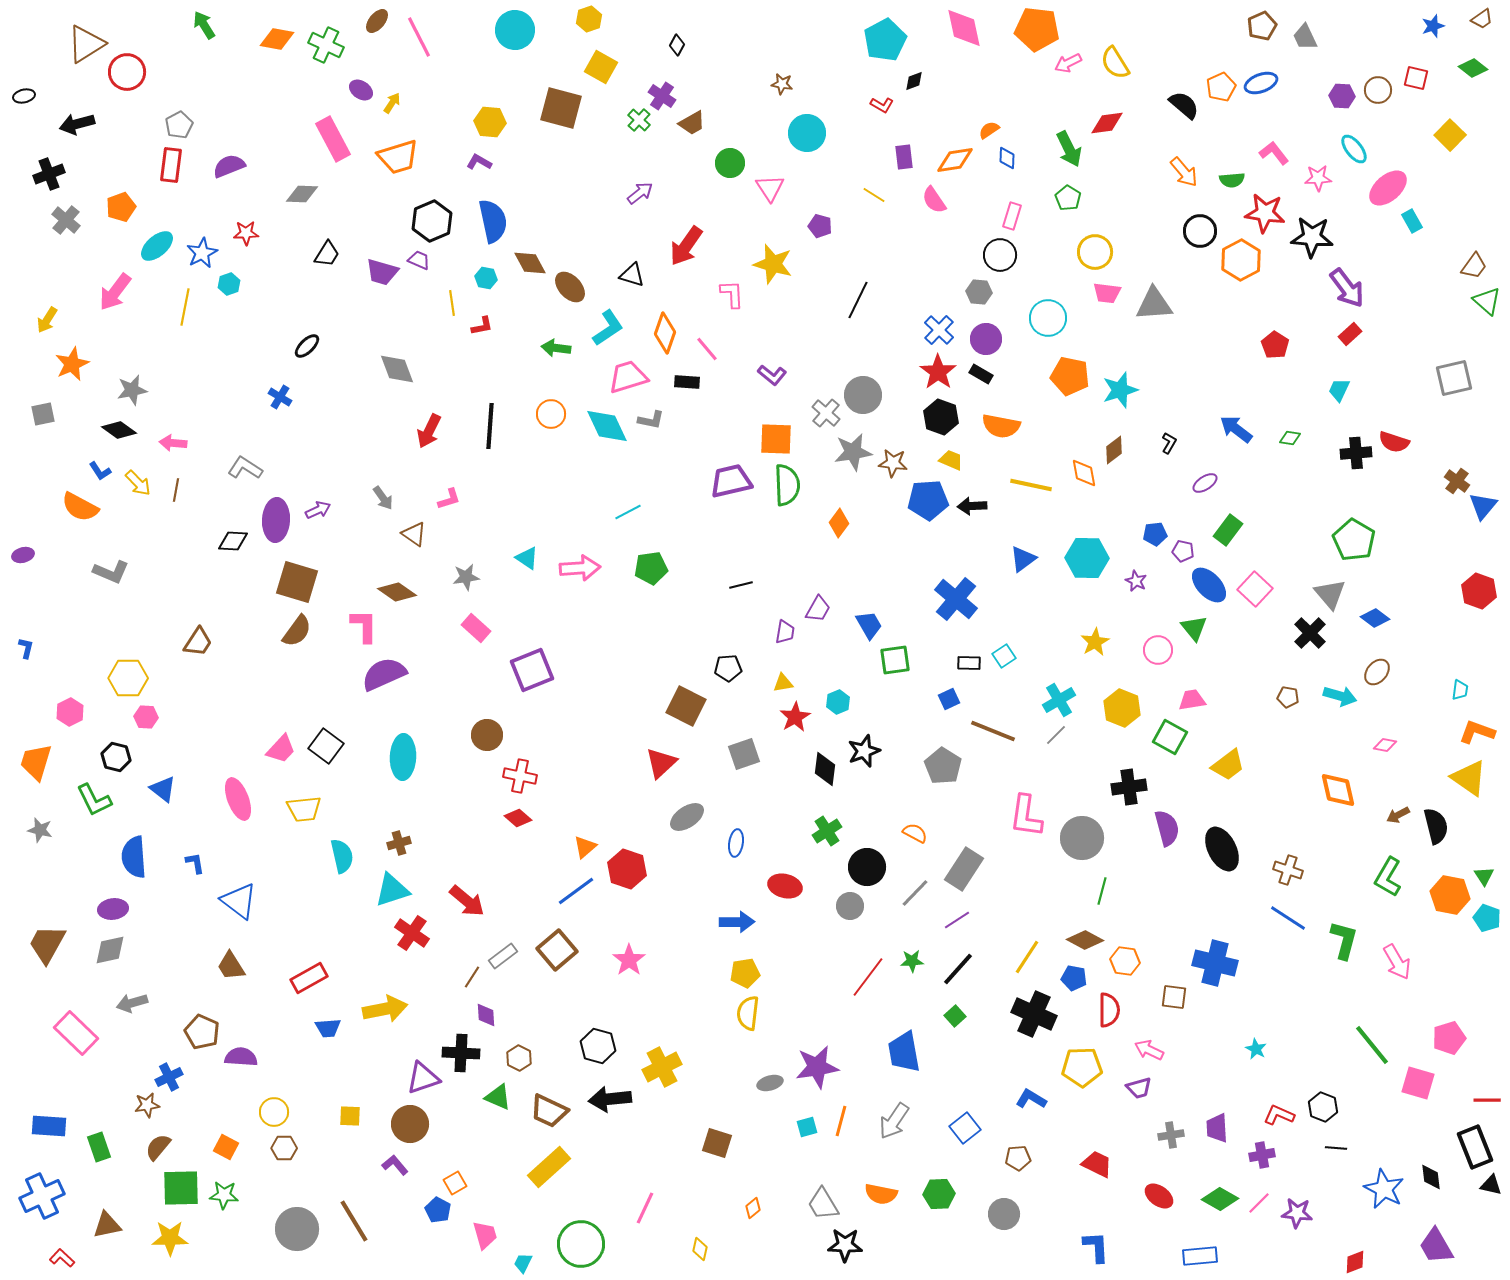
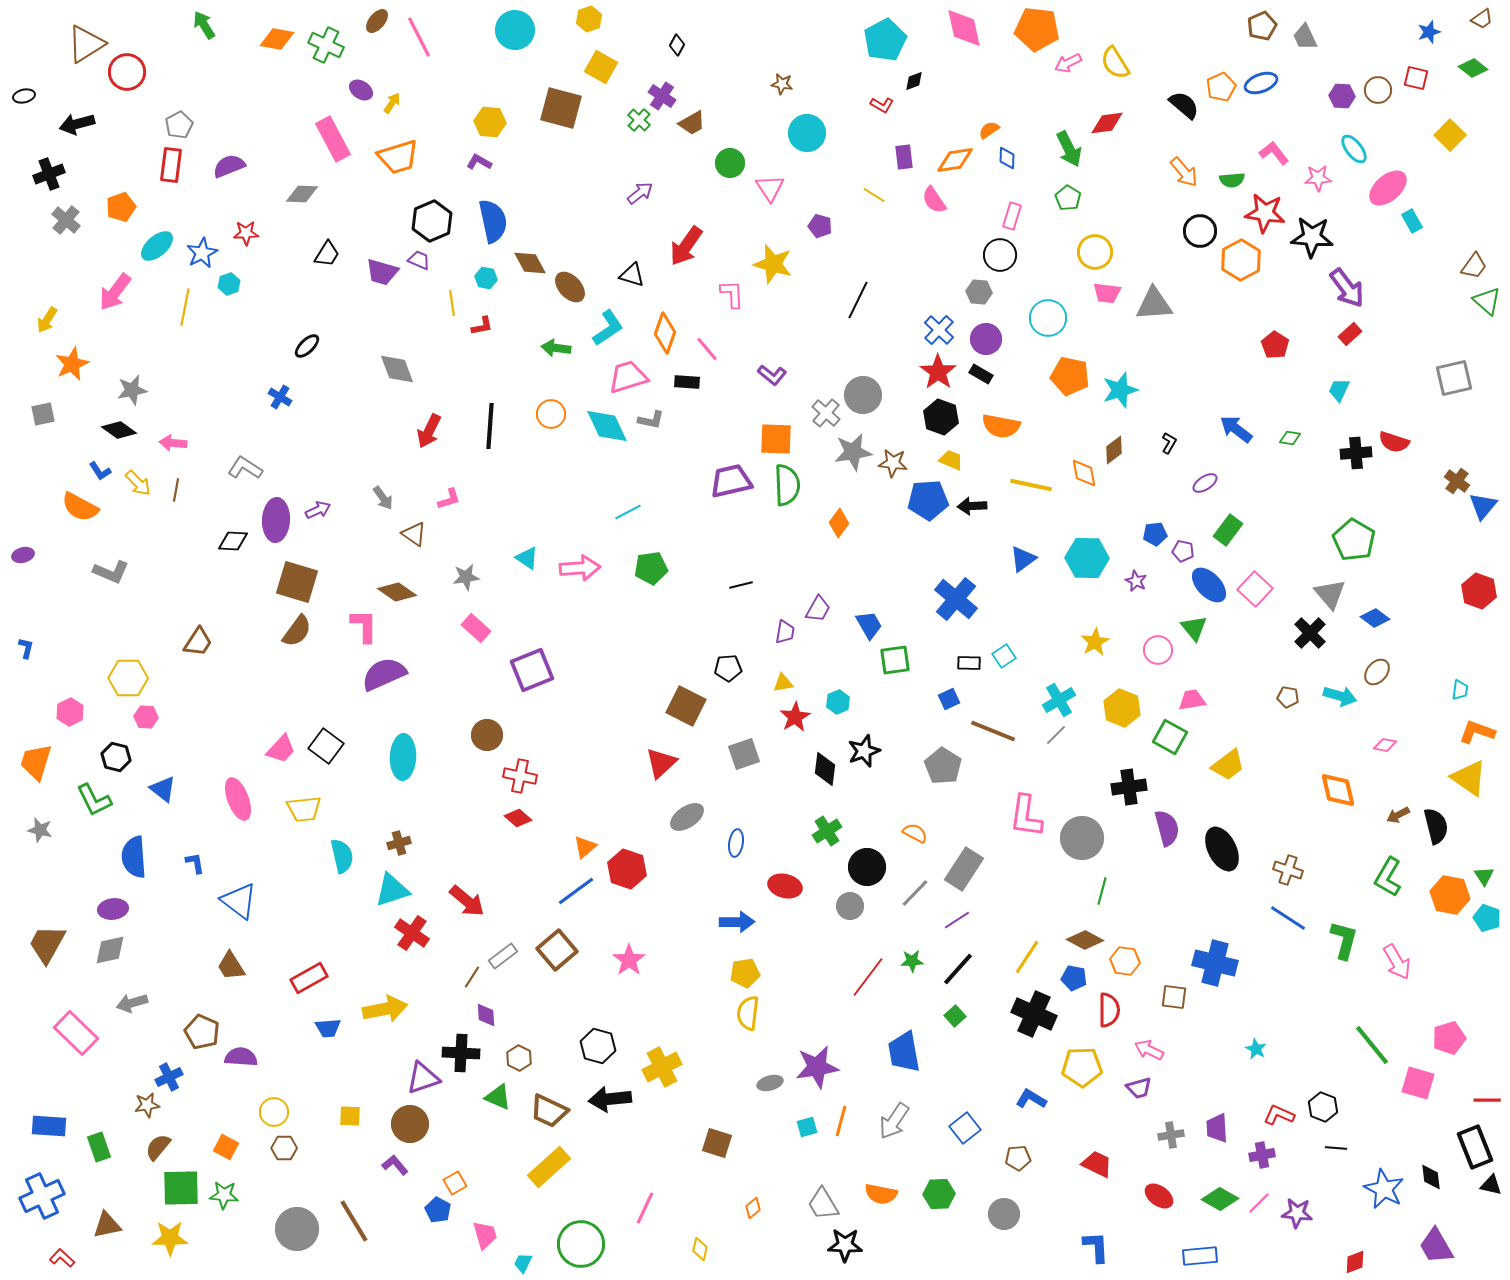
blue star at (1433, 26): moved 4 px left, 6 px down
